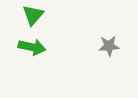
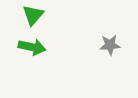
gray star: moved 1 px right, 1 px up
